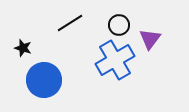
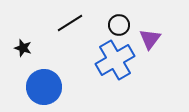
blue circle: moved 7 px down
